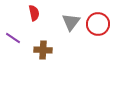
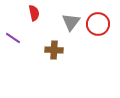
brown cross: moved 11 px right
